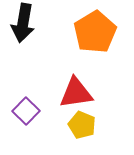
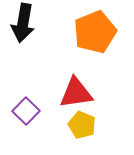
orange pentagon: rotated 9 degrees clockwise
